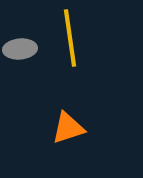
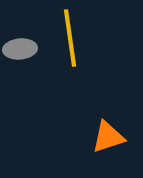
orange triangle: moved 40 px right, 9 px down
